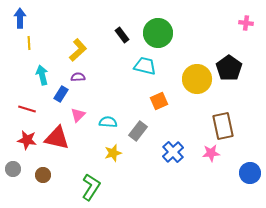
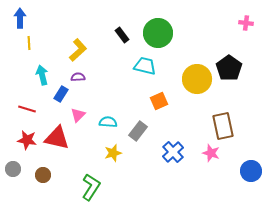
pink star: rotated 24 degrees clockwise
blue circle: moved 1 px right, 2 px up
